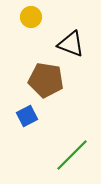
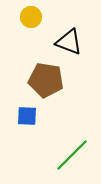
black triangle: moved 2 px left, 2 px up
blue square: rotated 30 degrees clockwise
